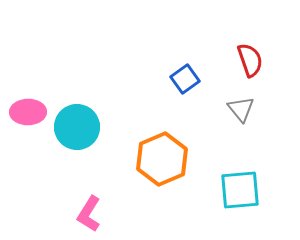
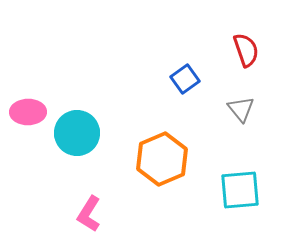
red semicircle: moved 4 px left, 10 px up
cyan circle: moved 6 px down
